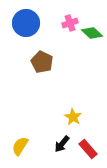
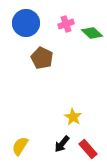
pink cross: moved 4 px left, 1 px down
brown pentagon: moved 4 px up
